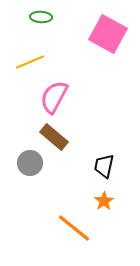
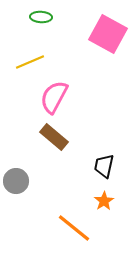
gray circle: moved 14 px left, 18 px down
